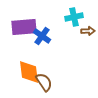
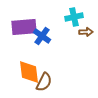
brown arrow: moved 2 px left, 1 px down
brown semicircle: rotated 60 degrees clockwise
